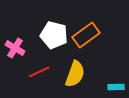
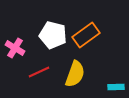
white pentagon: moved 1 px left
